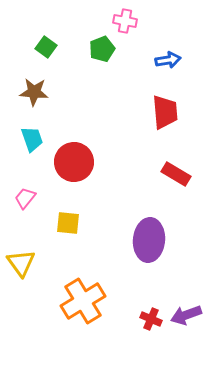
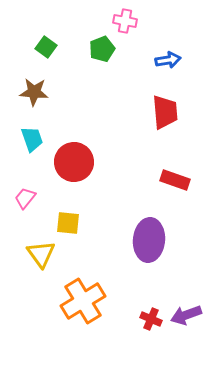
red rectangle: moved 1 px left, 6 px down; rotated 12 degrees counterclockwise
yellow triangle: moved 20 px right, 9 px up
